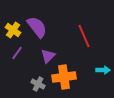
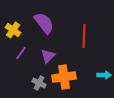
purple semicircle: moved 7 px right, 4 px up
red line: rotated 25 degrees clockwise
purple line: moved 4 px right
cyan arrow: moved 1 px right, 5 px down
gray cross: moved 1 px right, 1 px up
